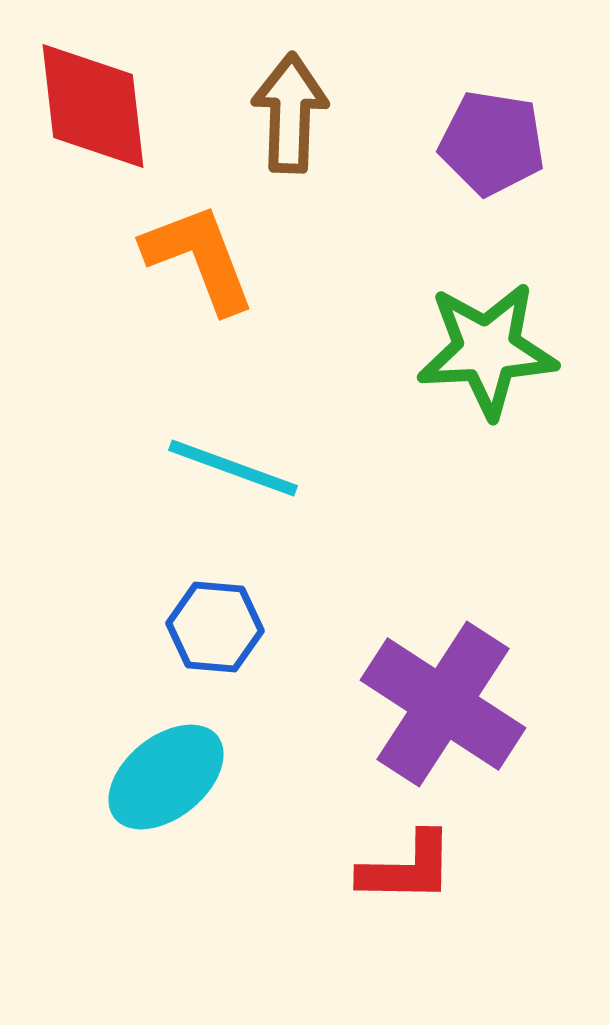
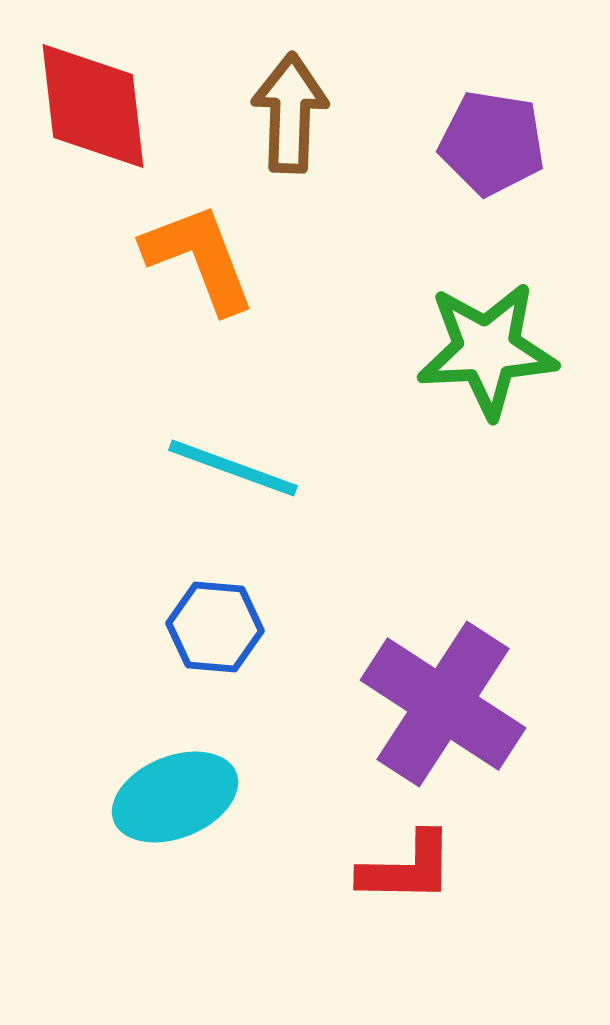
cyan ellipse: moved 9 px right, 20 px down; rotated 17 degrees clockwise
